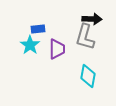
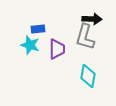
cyan star: rotated 18 degrees counterclockwise
